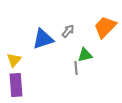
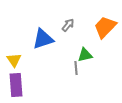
gray arrow: moved 6 px up
yellow triangle: rotated 14 degrees counterclockwise
